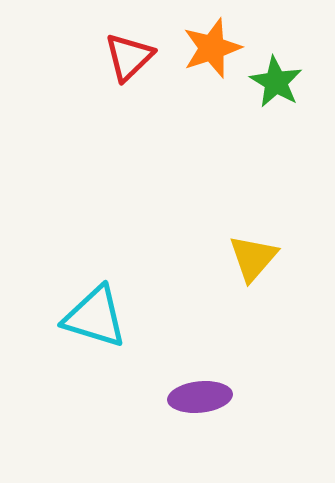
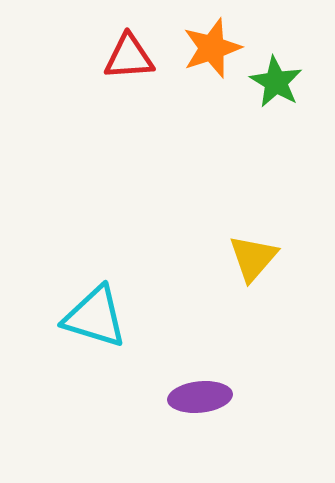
red triangle: rotated 40 degrees clockwise
